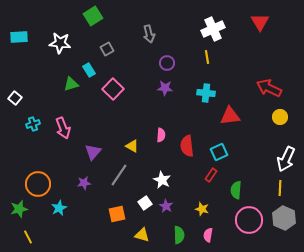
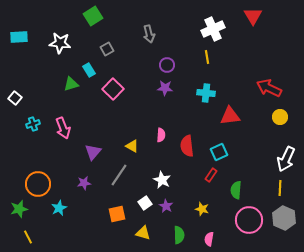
red triangle at (260, 22): moved 7 px left, 6 px up
purple circle at (167, 63): moved 2 px down
yellow triangle at (142, 235): moved 1 px right, 2 px up
pink semicircle at (208, 235): moved 1 px right, 4 px down
